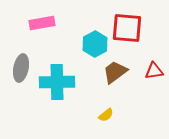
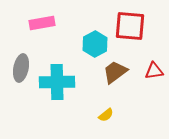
red square: moved 3 px right, 2 px up
